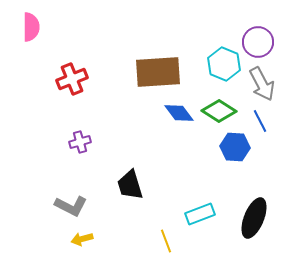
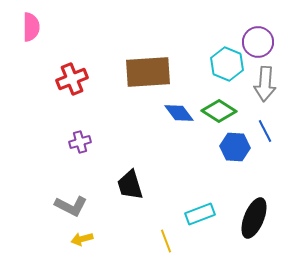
cyan hexagon: moved 3 px right
brown rectangle: moved 10 px left
gray arrow: moved 3 px right; rotated 32 degrees clockwise
blue line: moved 5 px right, 10 px down
